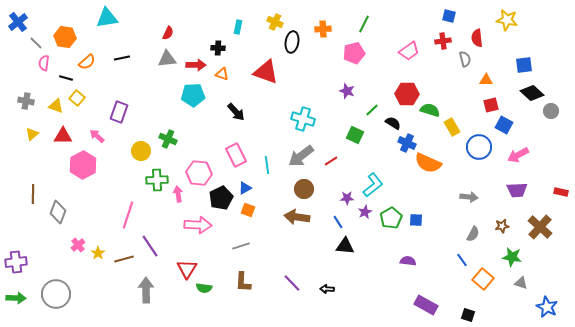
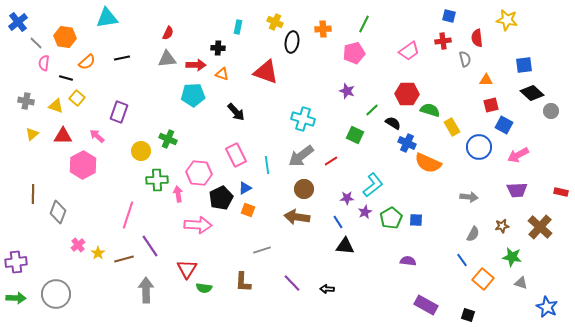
gray line at (241, 246): moved 21 px right, 4 px down
